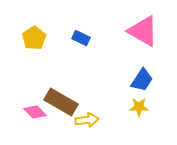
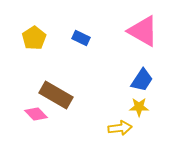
brown rectangle: moved 5 px left, 7 px up
pink diamond: moved 1 px right, 2 px down
yellow arrow: moved 33 px right, 8 px down
